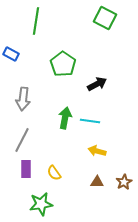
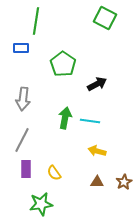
blue rectangle: moved 10 px right, 6 px up; rotated 28 degrees counterclockwise
